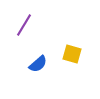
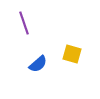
purple line: moved 2 px up; rotated 50 degrees counterclockwise
